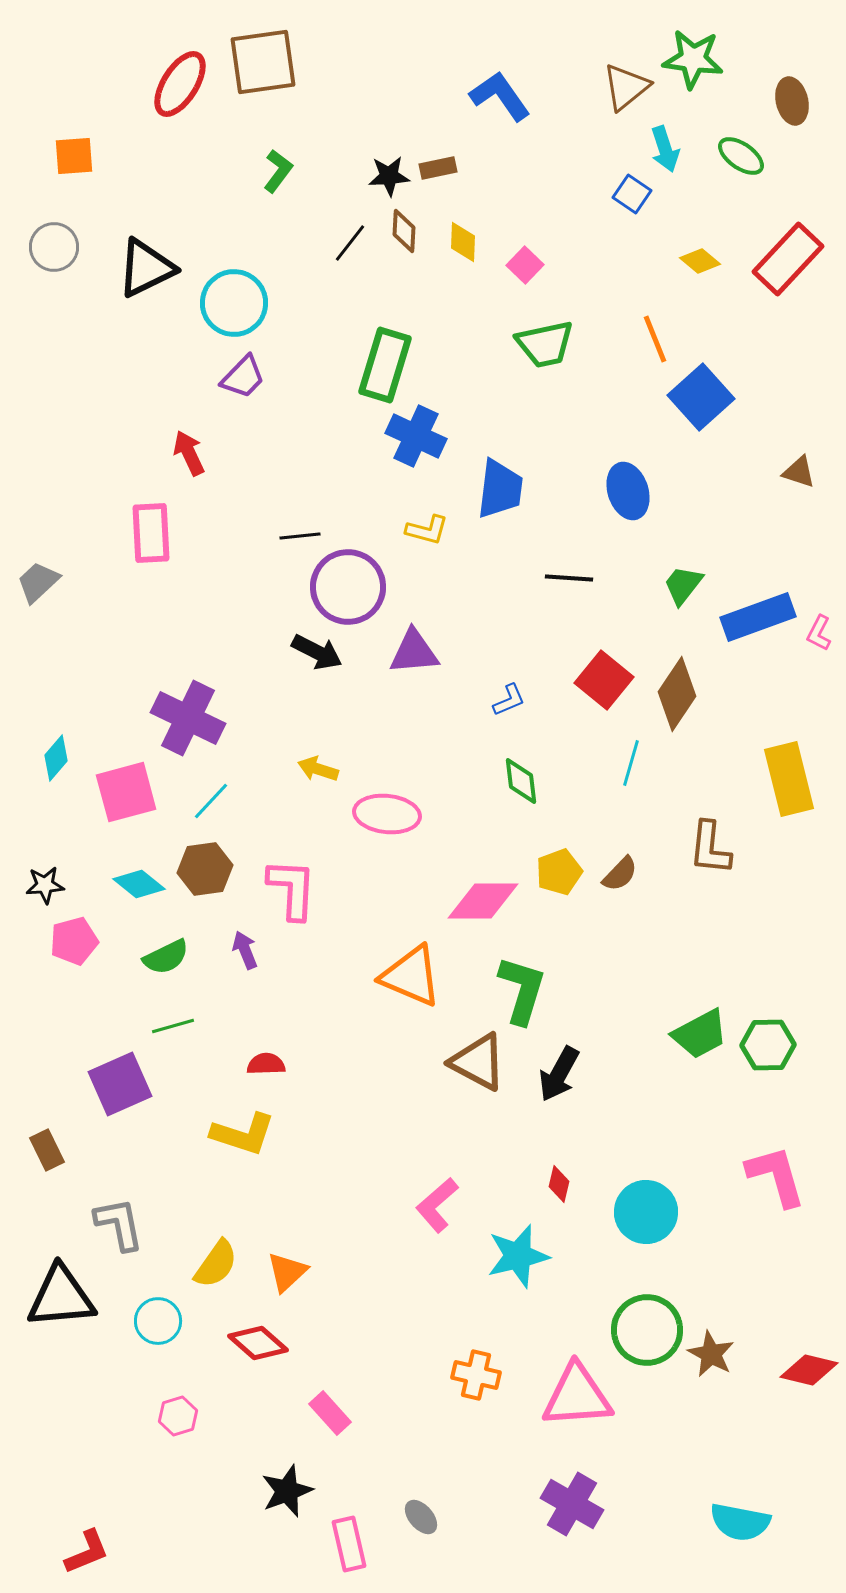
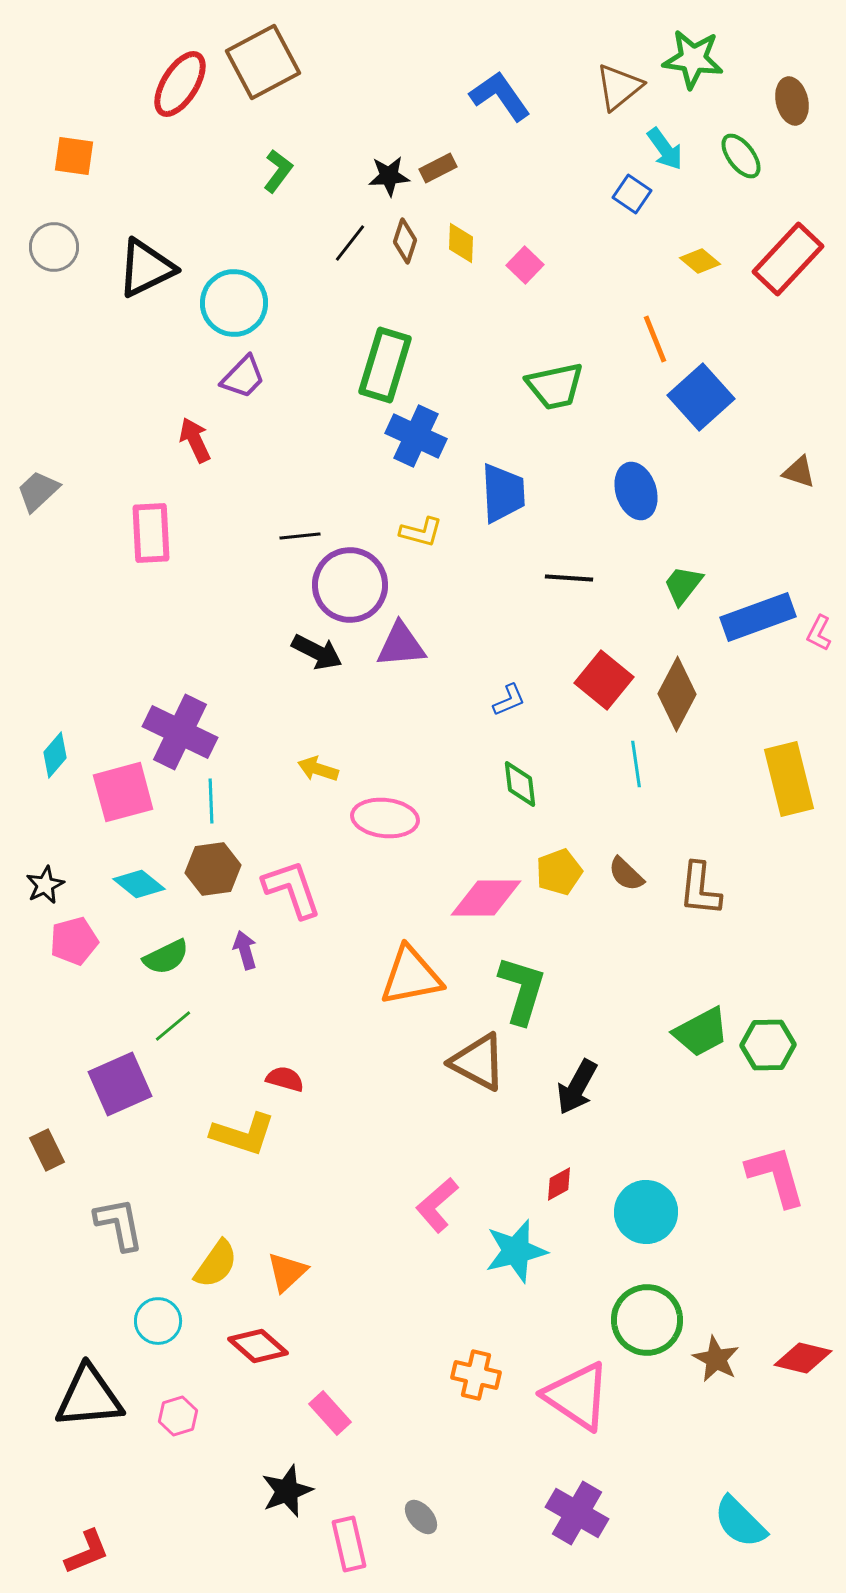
brown square at (263, 62): rotated 20 degrees counterclockwise
brown triangle at (626, 87): moved 7 px left
cyan arrow at (665, 149): rotated 18 degrees counterclockwise
orange square at (74, 156): rotated 12 degrees clockwise
green ellipse at (741, 156): rotated 18 degrees clockwise
brown rectangle at (438, 168): rotated 15 degrees counterclockwise
brown diamond at (404, 231): moved 1 px right, 10 px down; rotated 15 degrees clockwise
yellow diamond at (463, 242): moved 2 px left, 1 px down
green trapezoid at (545, 344): moved 10 px right, 42 px down
red arrow at (189, 453): moved 6 px right, 13 px up
blue trapezoid at (500, 489): moved 3 px right, 4 px down; rotated 10 degrees counterclockwise
blue ellipse at (628, 491): moved 8 px right
yellow L-shape at (427, 530): moved 6 px left, 2 px down
gray trapezoid at (38, 582): moved 91 px up
purple circle at (348, 587): moved 2 px right, 2 px up
purple triangle at (414, 652): moved 13 px left, 7 px up
brown diamond at (677, 694): rotated 6 degrees counterclockwise
purple cross at (188, 718): moved 8 px left, 14 px down
cyan diamond at (56, 758): moved 1 px left, 3 px up
cyan line at (631, 763): moved 5 px right, 1 px down; rotated 24 degrees counterclockwise
green diamond at (521, 781): moved 1 px left, 3 px down
pink square at (126, 792): moved 3 px left
cyan line at (211, 801): rotated 45 degrees counterclockwise
pink ellipse at (387, 814): moved 2 px left, 4 px down
brown L-shape at (710, 848): moved 10 px left, 41 px down
brown hexagon at (205, 869): moved 8 px right
brown semicircle at (620, 874): moved 6 px right; rotated 90 degrees clockwise
black star at (45, 885): rotated 21 degrees counterclockwise
pink L-shape at (292, 889): rotated 22 degrees counterclockwise
pink diamond at (483, 901): moved 3 px right, 3 px up
purple arrow at (245, 950): rotated 6 degrees clockwise
orange triangle at (411, 976): rotated 34 degrees counterclockwise
green line at (173, 1026): rotated 24 degrees counterclockwise
green trapezoid at (700, 1034): moved 1 px right, 2 px up
red semicircle at (266, 1064): moved 19 px right, 15 px down; rotated 18 degrees clockwise
black arrow at (559, 1074): moved 18 px right, 13 px down
red diamond at (559, 1184): rotated 48 degrees clockwise
cyan star at (518, 1256): moved 2 px left, 5 px up
black triangle at (61, 1297): moved 28 px right, 100 px down
green circle at (647, 1330): moved 10 px up
red diamond at (258, 1343): moved 3 px down
brown star at (711, 1354): moved 5 px right, 5 px down
red diamond at (809, 1370): moved 6 px left, 12 px up
pink triangle at (577, 1396): rotated 38 degrees clockwise
purple cross at (572, 1504): moved 5 px right, 9 px down
cyan semicircle at (740, 1522): rotated 34 degrees clockwise
